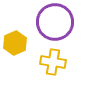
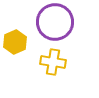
yellow hexagon: moved 1 px up
